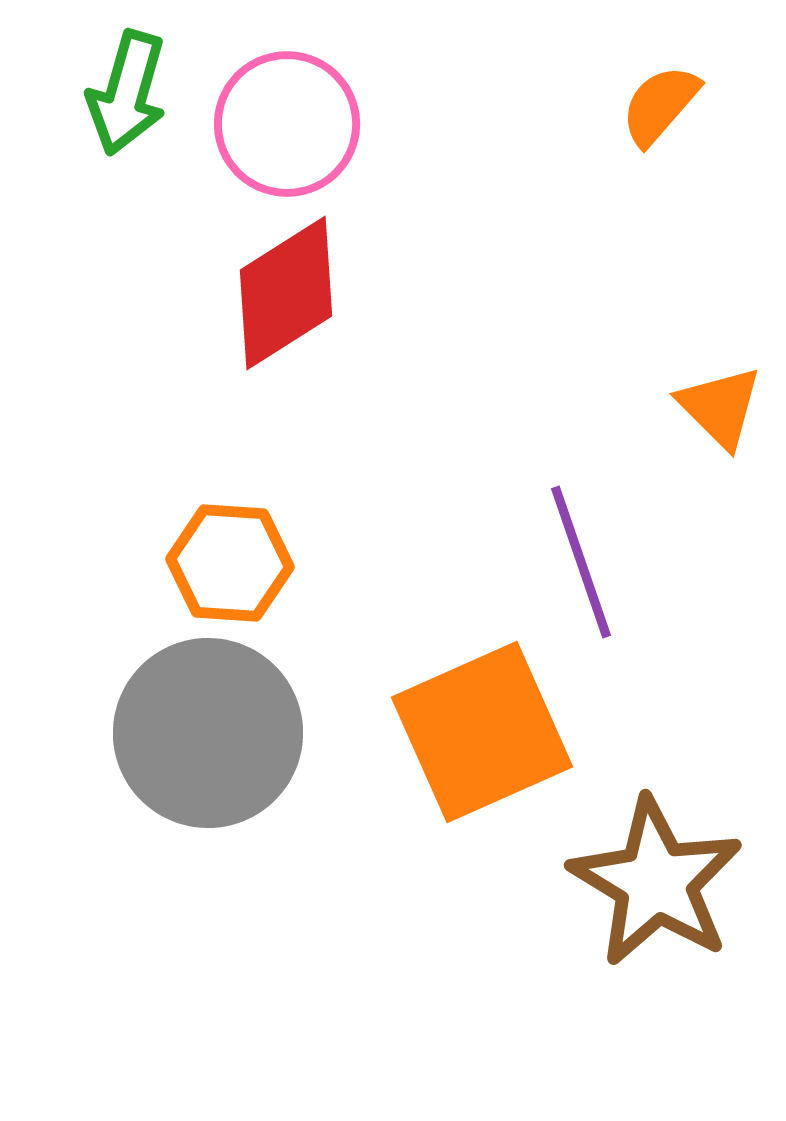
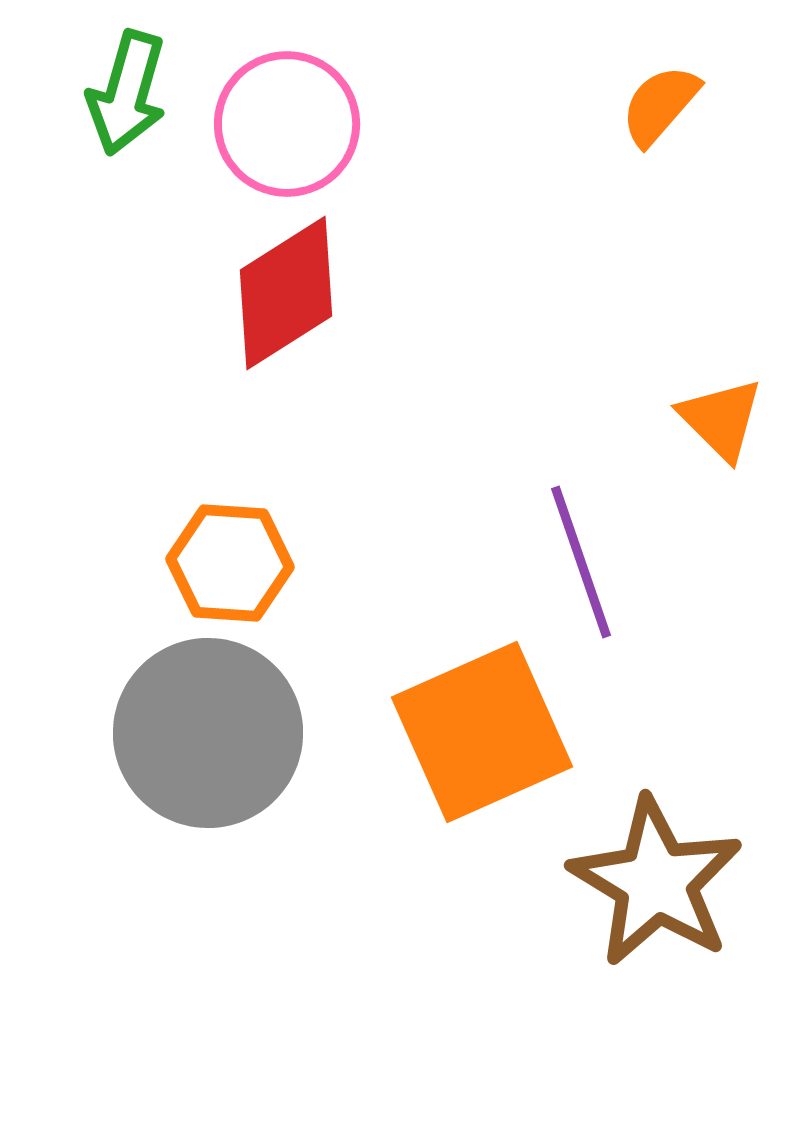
orange triangle: moved 1 px right, 12 px down
